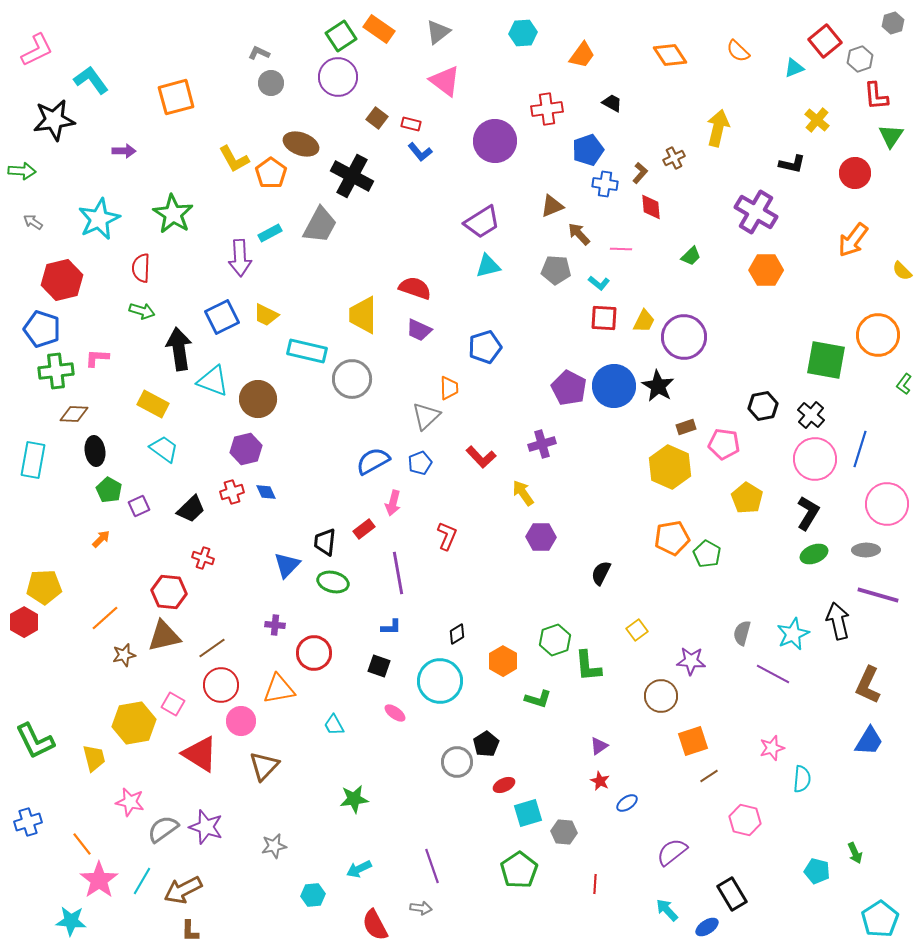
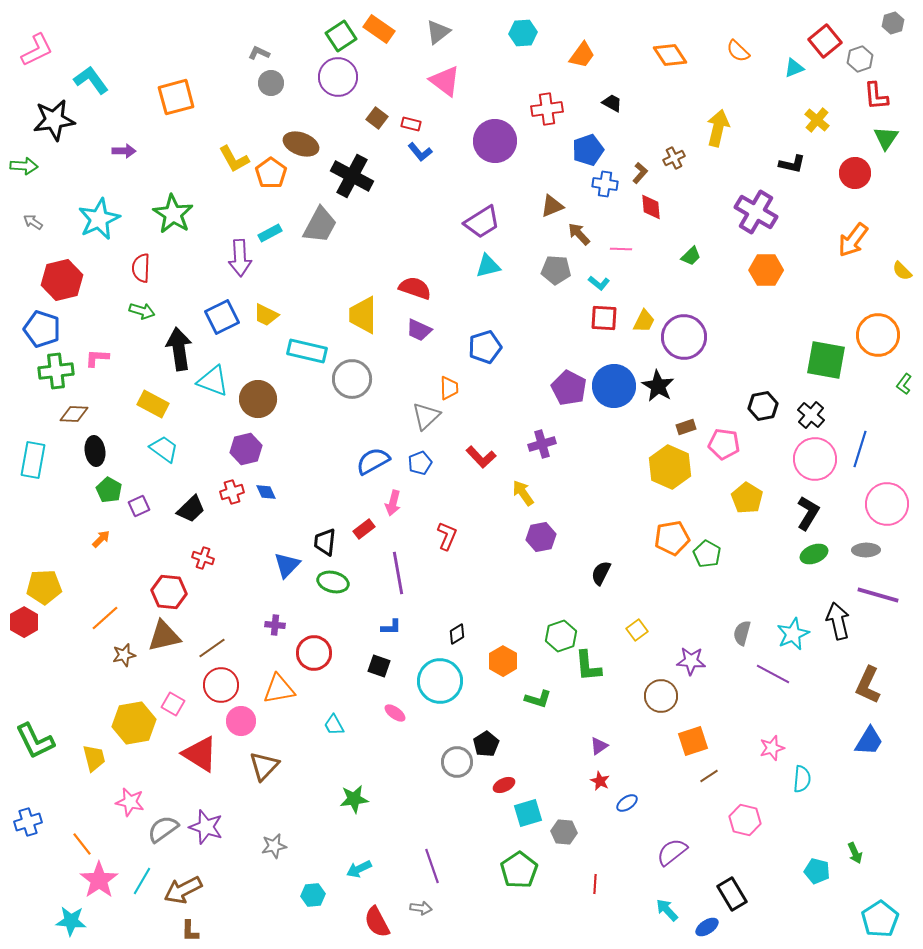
green triangle at (891, 136): moved 5 px left, 2 px down
green arrow at (22, 171): moved 2 px right, 5 px up
purple hexagon at (541, 537): rotated 12 degrees counterclockwise
green hexagon at (555, 640): moved 6 px right, 4 px up
red semicircle at (375, 925): moved 2 px right, 3 px up
